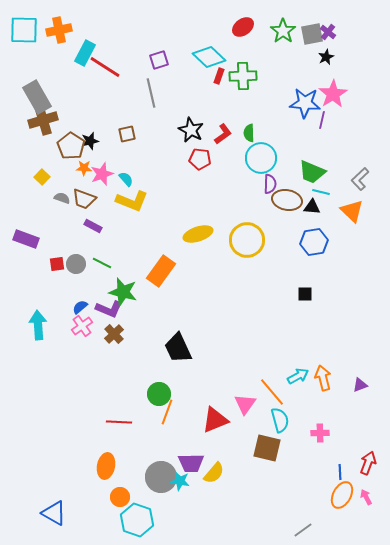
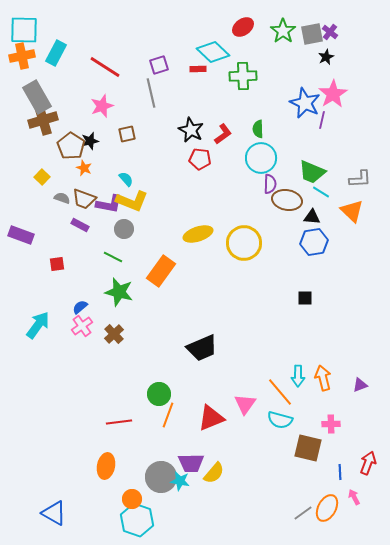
orange cross at (59, 30): moved 37 px left, 26 px down
purple cross at (328, 32): moved 2 px right
cyan rectangle at (85, 53): moved 29 px left
cyan diamond at (209, 57): moved 4 px right, 5 px up
purple square at (159, 60): moved 5 px down
red rectangle at (219, 76): moved 21 px left, 7 px up; rotated 70 degrees clockwise
blue star at (305, 103): rotated 20 degrees clockwise
green semicircle at (249, 133): moved 9 px right, 4 px up
orange star at (84, 168): rotated 21 degrees clockwise
pink star at (102, 174): moved 68 px up
gray L-shape at (360, 179): rotated 140 degrees counterclockwise
cyan line at (321, 192): rotated 18 degrees clockwise
black triangle at (312, 207): moved 10 px down
purple rectangle at (93, 226): moved 13 px left, 1 px up
purple rectangle at (26, 239): moved 5 px left, 4 px up
yellow circle at (247, 240): moved 3 px left, 3 px down
green line at (102, 263): moved 11 px right, 6 px up
gray circle at (76, 264): moved 48 px right, 35 px up
green star at (123, 292): moved 4 px left
black square at (305, 294): moved 4 px down
purple L-shape at (109, 309): moved 105 px up; rotated 12 degrees counterclockwise
cyan arrow at (38, 325): rotated 40 degrees clockwise
black trapezoid at (178, 348): moved 24 px right; rotated 88 degrees counterclockwise
cyan arrow at (298, 376): rotated 120 degrees clockwise
orange line at (272, 392): moved 8 px right
orange line at (167, 412): moved 1 px right, 3 px down
red triangle at (215, 420): moved 4 px left, 2 px up
cyan semicircle at (280, 420): rotated 120 degrees clockwise
red line at (119, 422): rotated 10 degrees counterclockwise
pink cross at (320, 433): moved 11 px right, 9 px up
brown square at (267, 448): moved 41 px right
orange ellipse at (342, 495): moved 15 px left, 13 px down
orange circle at (120, 497): moved 12 px right, 2 px down
pink arrow at (366, 497): moved 12 px left
gray line at (303, 530): moved 17 px up
